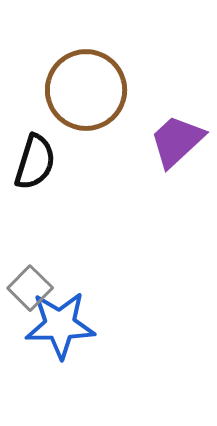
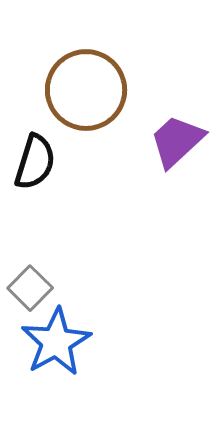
blue star: moved 4 px left, 17 px down; rotated 28 degrees counterclockwise
